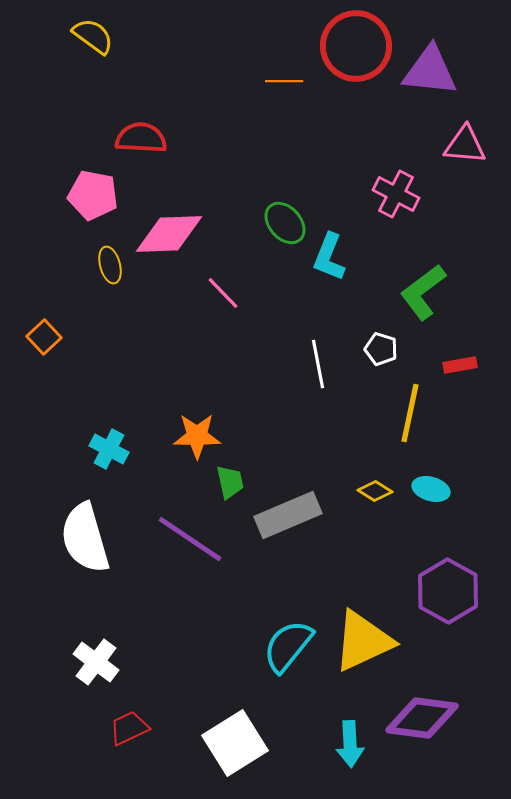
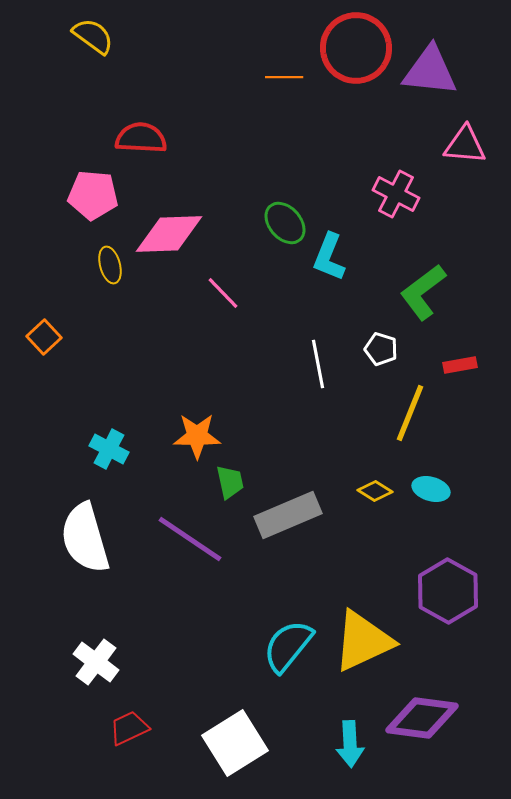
red circle: moved 2 px down
orange line: moved 4 px up
pink pentagon: rotated 6 degrees counterclockwise
yellow line: rotated 10 degrees clockwise
